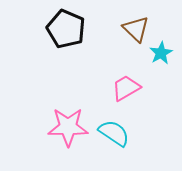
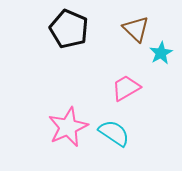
black pentagon: moved 3 px right
pink star: rotated 24 degrees counterclockwise
